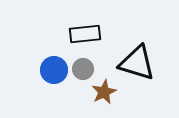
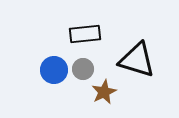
black triangle: moved 3 px up
